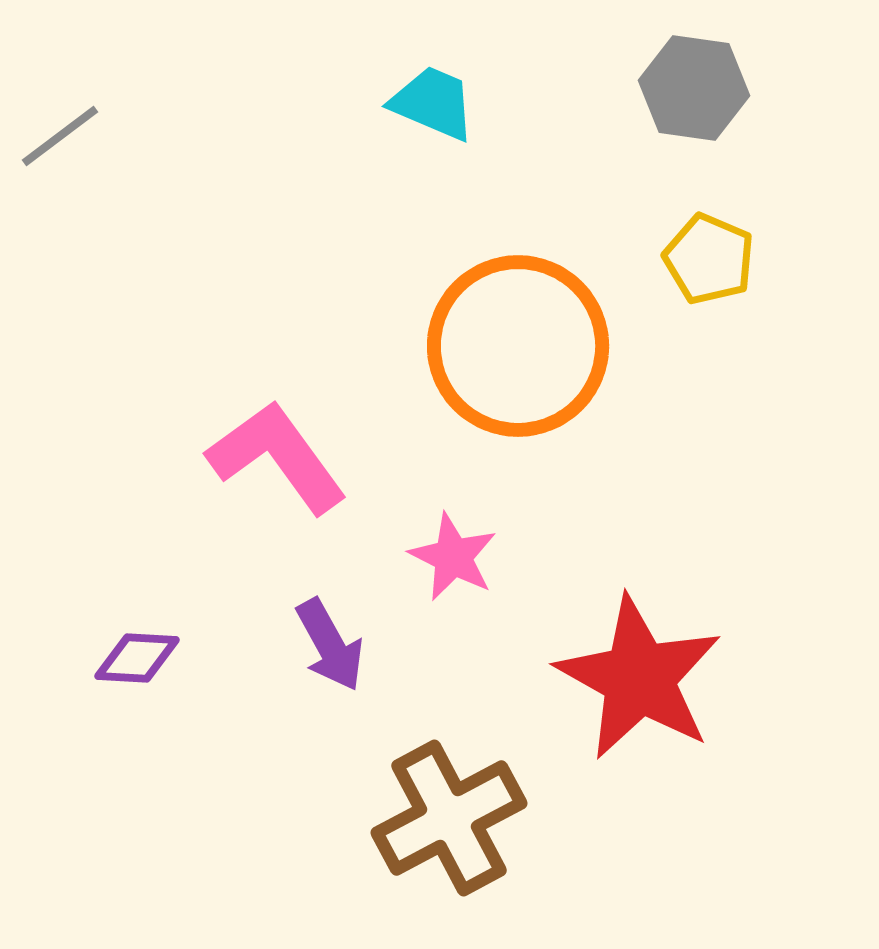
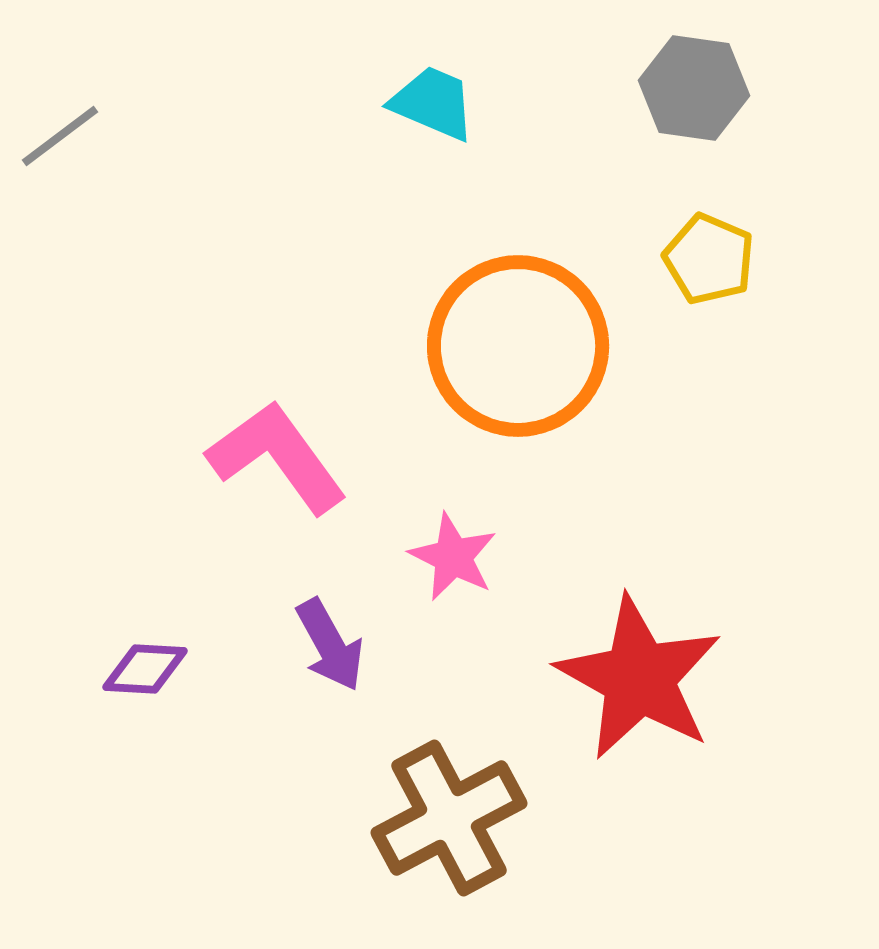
purple diamond: moved 8 px right, 11 px down
